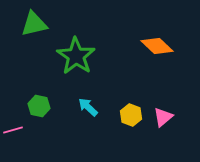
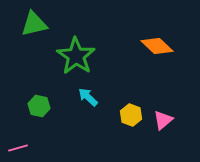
cyan arrow: moved 10 px up
pink triangle: moved 3 px down
pink line: moved 5 px right, 18 px down
